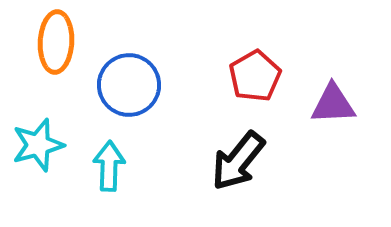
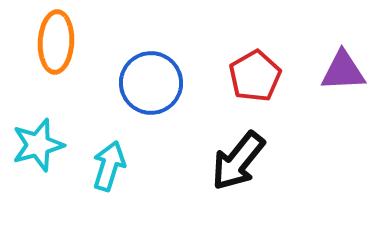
blue circle: moved 22 px right, 2 px up
purple triangle: moved 10 px right, 33 px up
cyan arrow: rotated 15 degrees clockwise
